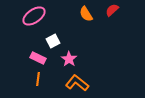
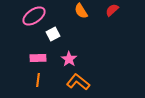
orange semicircle: moved 5 px left, 3 px up
white square: moved 7 px up
pink rectangle: rotated 28 degrees counterclockwise
orange line: moved 1 px down
orange L-shape: moved 1 px right, 1 px up
